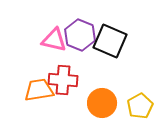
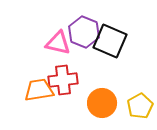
purple hexagon: moved 4 px right, 3 px up
pink triangle: moved 4 px right, 3 px down
red cross: rotated 12 degrees counterclockwise
